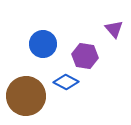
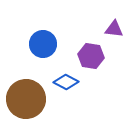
purple triangle: rotated 42 degrees counterclockwise
purple hexagon: moved 6 px right
brown circle: moved 3 px down
